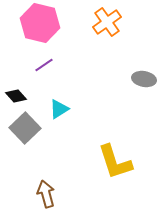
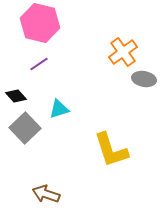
orange cross: moved 16 px right, 30 px down
purple line: moved 5 px left, 1 px up
cyan triangle: rotated 15 degrees clockwise
yellow L-shape: moved 4 px left, 12 px up
brown arrow: rotated 56 degrees counterclockwise
